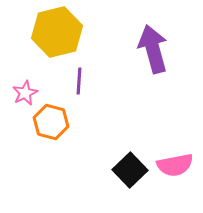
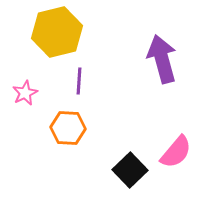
purple arrow: moved 9 px right, 10 px down
orange hexagon: moved 17 px right, 6 px down; rotated 12 degrees counterclockwise
pink semicircle: moved 1 px right, 13 px up; rotated 39 degrees counterclockwise
